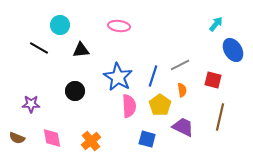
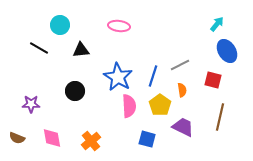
cyan arrow: moved 1 px right
blue ellipse: moved 6 px left, 1 px down
